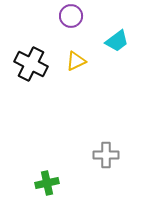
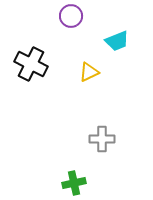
cyan trapezoid: rotated 15 degrees clockwise
yellow triangle: moved 13 px right, 11 px down
gray cross: moved 4 px left, 16 px up
green cross: moved 27 px right
